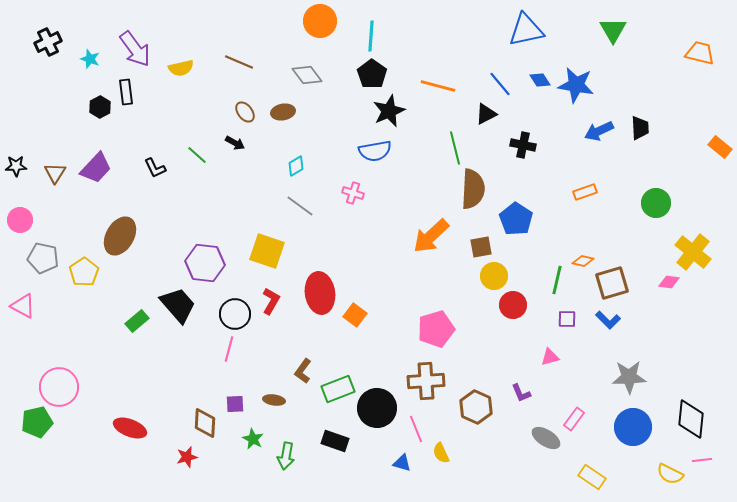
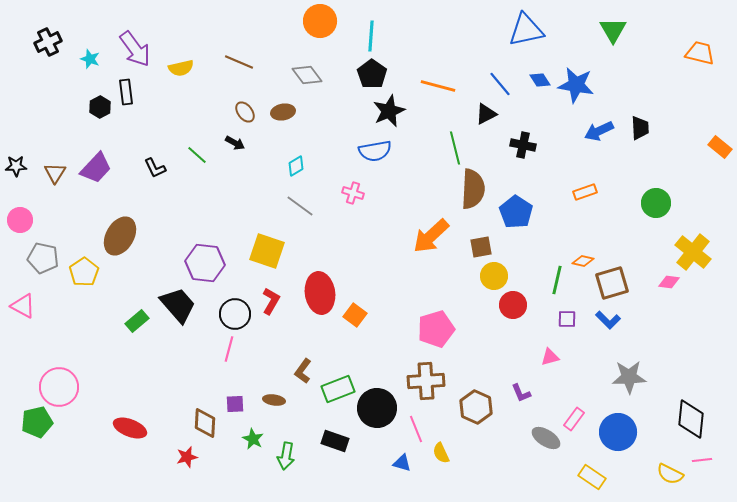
blue pentagon at (516, 219): moved 7 px up
blue circle at (633, 427): moved 15 px left, 5 px down
